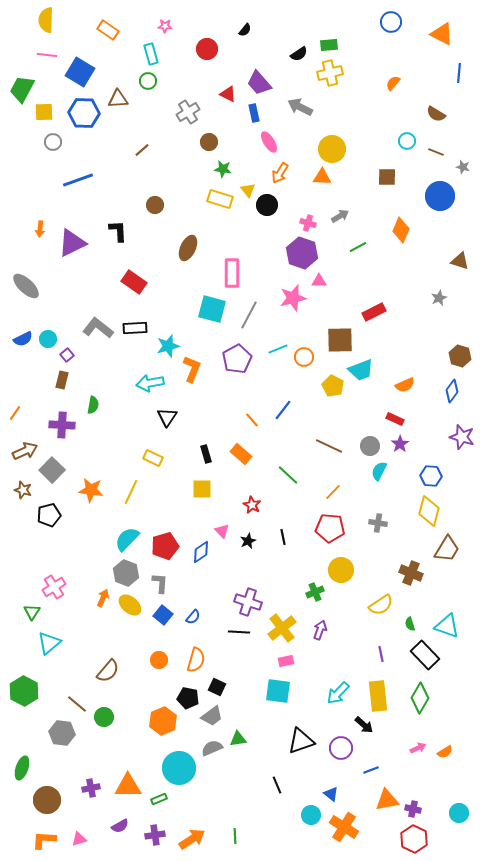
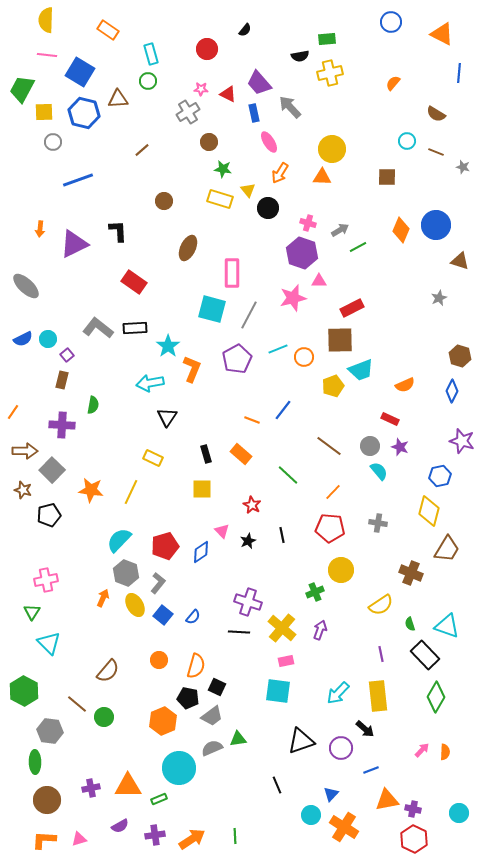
pink star at (165, 26): moved 36 px right, 63 px down
green rectangle at (329, 45): moved 2 px left, 6 px up
black semicircle at (299, 54): moved 1 px right, 2 px down; rotated 24 degrees clockwise
gray arrow at (300, 107): moved 10 px left; rotated 20 degrees clockwise
blue hexagon at (84, 113): rotated 12 degrees clockwise
blue circle at (440, 196): moved 4 px left, 29 px down
brown circle at (155, 205): moved 9 px right, 4 px up
black circle at (267, 205): moved 1 px right, 3 px down
gray arrow at (340, 216): moved 14 px down
purple triangle at (72, 243): moved 2 px right, 1 px down
red rectangle at (374, 312): moved 22 px left, 4 px up
cyan star at (168, 346): rotated 20 degrees counterclockwise
yellow pentagon at (333, 386): rotated 25 degrees clockwise
blue diamond at (452, 391): rotated 10 degrees counterclockwise
orange line at (15, 413): moved 2 px left, 1 px up
red rectangle at (395, 419): moved 5 px left
orange line at (252, 420): rotated 28 degrees counterclockwise
purple star at (462, 437): moved 4 px down
purple star at (400, 444): moved 3 px down; rotated 18 degrees counterclockwise
brown line at (329, 446): rotated 12 degrees clockwise
brown arrow at (25, 451): rotated 25 degrees clockwise
cyan semicircle at (379, 471): rotated 114 degrees clockwise
blue hexagon at (431, 476): moved 9 px right; rotated 15 degrees counterclockwise
black line at (283, 537): moved 1 px left, 2 px up
cyan semicircle at (127, 539): moved 8 px left, 1 px down
gray L-shape at (160, 583): moved 2 px left; rotated 35 degrees clockwise
pink cross at (54, 587): moved 8 px left, 7 px up; rotated 20 degrees clockwise
yellow ellipse at (130, 605): moved 5 px right; rotated 20 degrees clockwise
yellow cross at (282, 628): rotated 12 degrees counterclockwise
cyan triangle at (49, 643): rotated 35 degrees counterclockwise
orange semicircle at (196, 660): moved 6 px down
green diamond at (420, 698): moved 16 px right, 1 px up
black arrow at (364, 725): moved 1 px right, 4 px down
gray hexagon at (62, 733): moved 12 px left, 2 px up
pink arrow at (418, 748): moved 4 px right, 2 px down; rotated 21 degrees counterclockwise
orange semicircle at (445, 752): rotated 56 degrees counterclockwise
green ellipse at (22, 768): moved 13 px right, 6 px up; rotated 20 degrees counterclockwise
blue triangle at (331, 794): rotated 35 degrees clockwise
